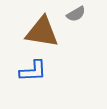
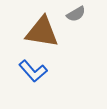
blue L-shape: rotated 52 degrees clockwise
